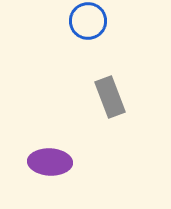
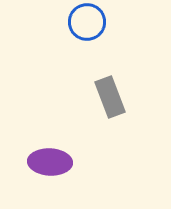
blue circle: moved 1 px left, 1 px down
